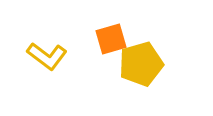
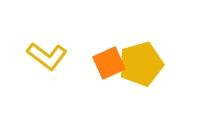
orange square: moved 2 px left, 24 px down; rotated 8 degrees counterclockwise
